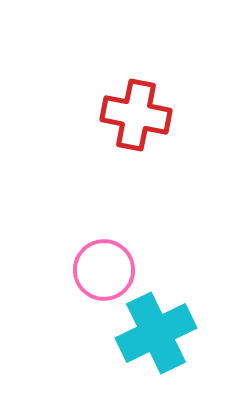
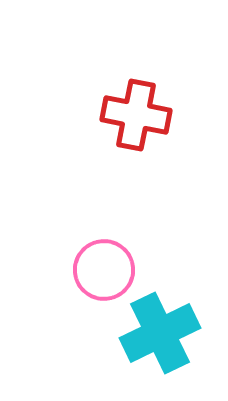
cyan cross: moved 4 px right
